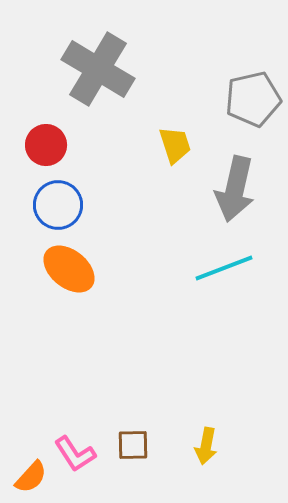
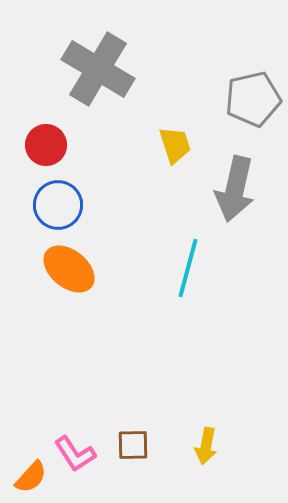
cyan line: moved 36 px left; rotated 54 degrees counterclockwise
